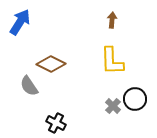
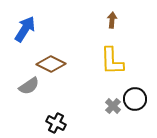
blue arrow: moved 5 px right, 7 px down
gray semicircle: rotated 90 degrees counterclockwise
